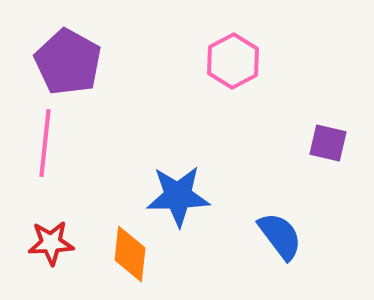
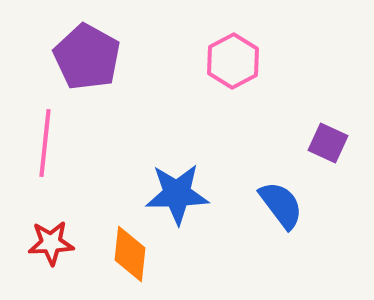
purple pentagon: moved 19 px right, 5 px up
purple square: rotated 12 degrees clockwise
blue star: moved 1 px left, 2 px up
blue semicircle: moved 1 px right, 31 px up
